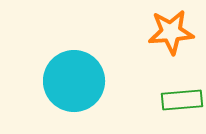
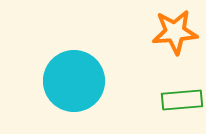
orange star: moved 4 px right
